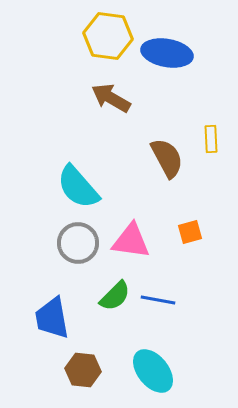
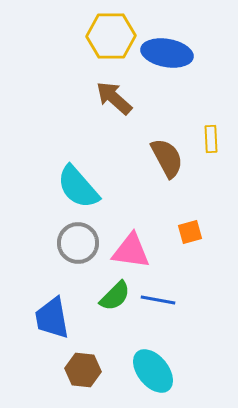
yellow hexagon: moved 3 px right; rotated 9 degrees counterclockwise
brown arrow: moved 3 px right; rotated 12 degrees clockwise
pink triangle: moved 10 px down
